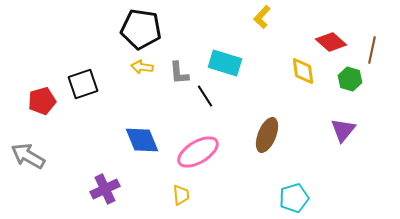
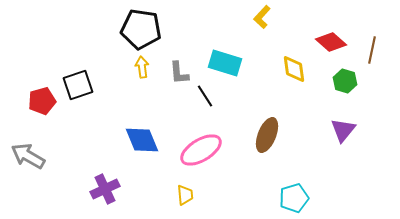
yellow arrow: rotated 75 degrees clockwise
yellow diamond: moved 9 px left, 2 px up
green hexagon: moved 5 px left, 2 px down
black square: moved 5 px left, 1 px down
pink ellipse: moved 3 px right, 2 px up
yellow trapezoid: moved 4 px right
